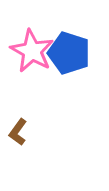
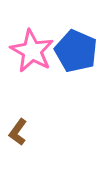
blue pentagon: moved 7 px right, 2 px up; rotated 6 degrees clockwise
